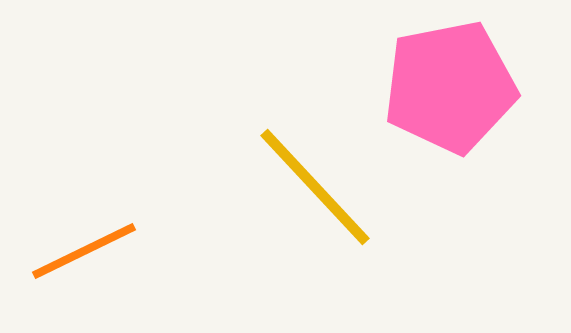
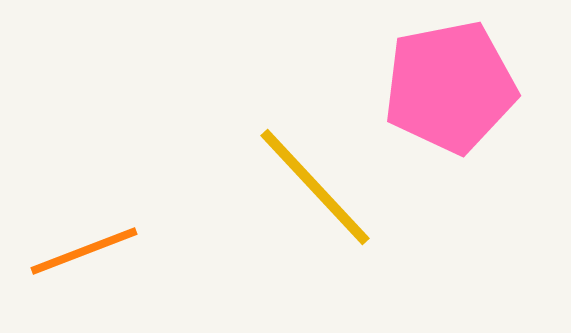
orange line: rotated 5 degrees clockwise
